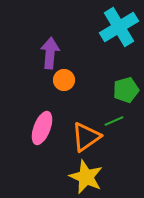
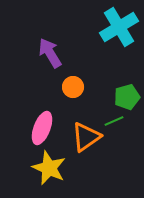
purple arrow: rotated 36 degrees counterclockwise
orange circle: moved 9 px right, 7 px down
green pentagon: moved 1 px right, 7 px down
yellow star: moved 37 px left, 9 px up
